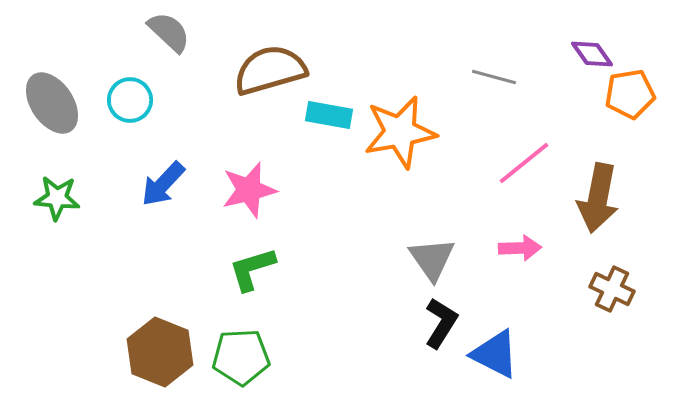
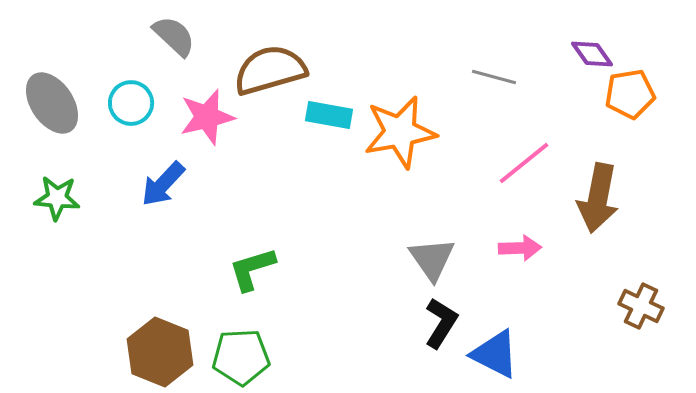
gray semicircle: moved 5 px right, 4 px down
cyan circle: moved 1 px right, 3 px down
pink star: moved 42 px left, 73 px up
brown cross: moved 29 px right, 17 px down
